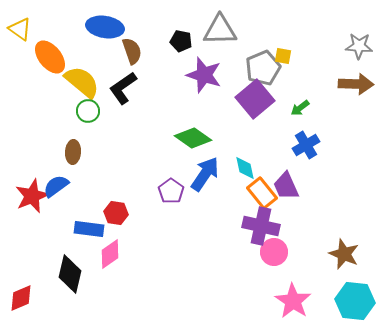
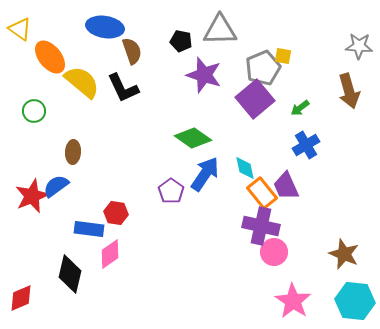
brown arrow: moved 7 px left, 7 px down; rotated 72 degrees clockwise
black L-shape: rotated 80 degrees counterclockwise
green circle: moved 54 px left
